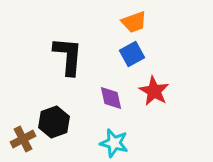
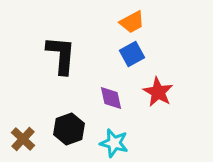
orange trapezoid: moved 2 px left; rotated 8 degrees counterclockwise
black L-shape: moved 7 px left, 1 px up
red star: moved 4 px right, 1 px down
black hexagon: moved 15 px right, 7 px down
brown cross: rotated 20 degrees counterclockwise
